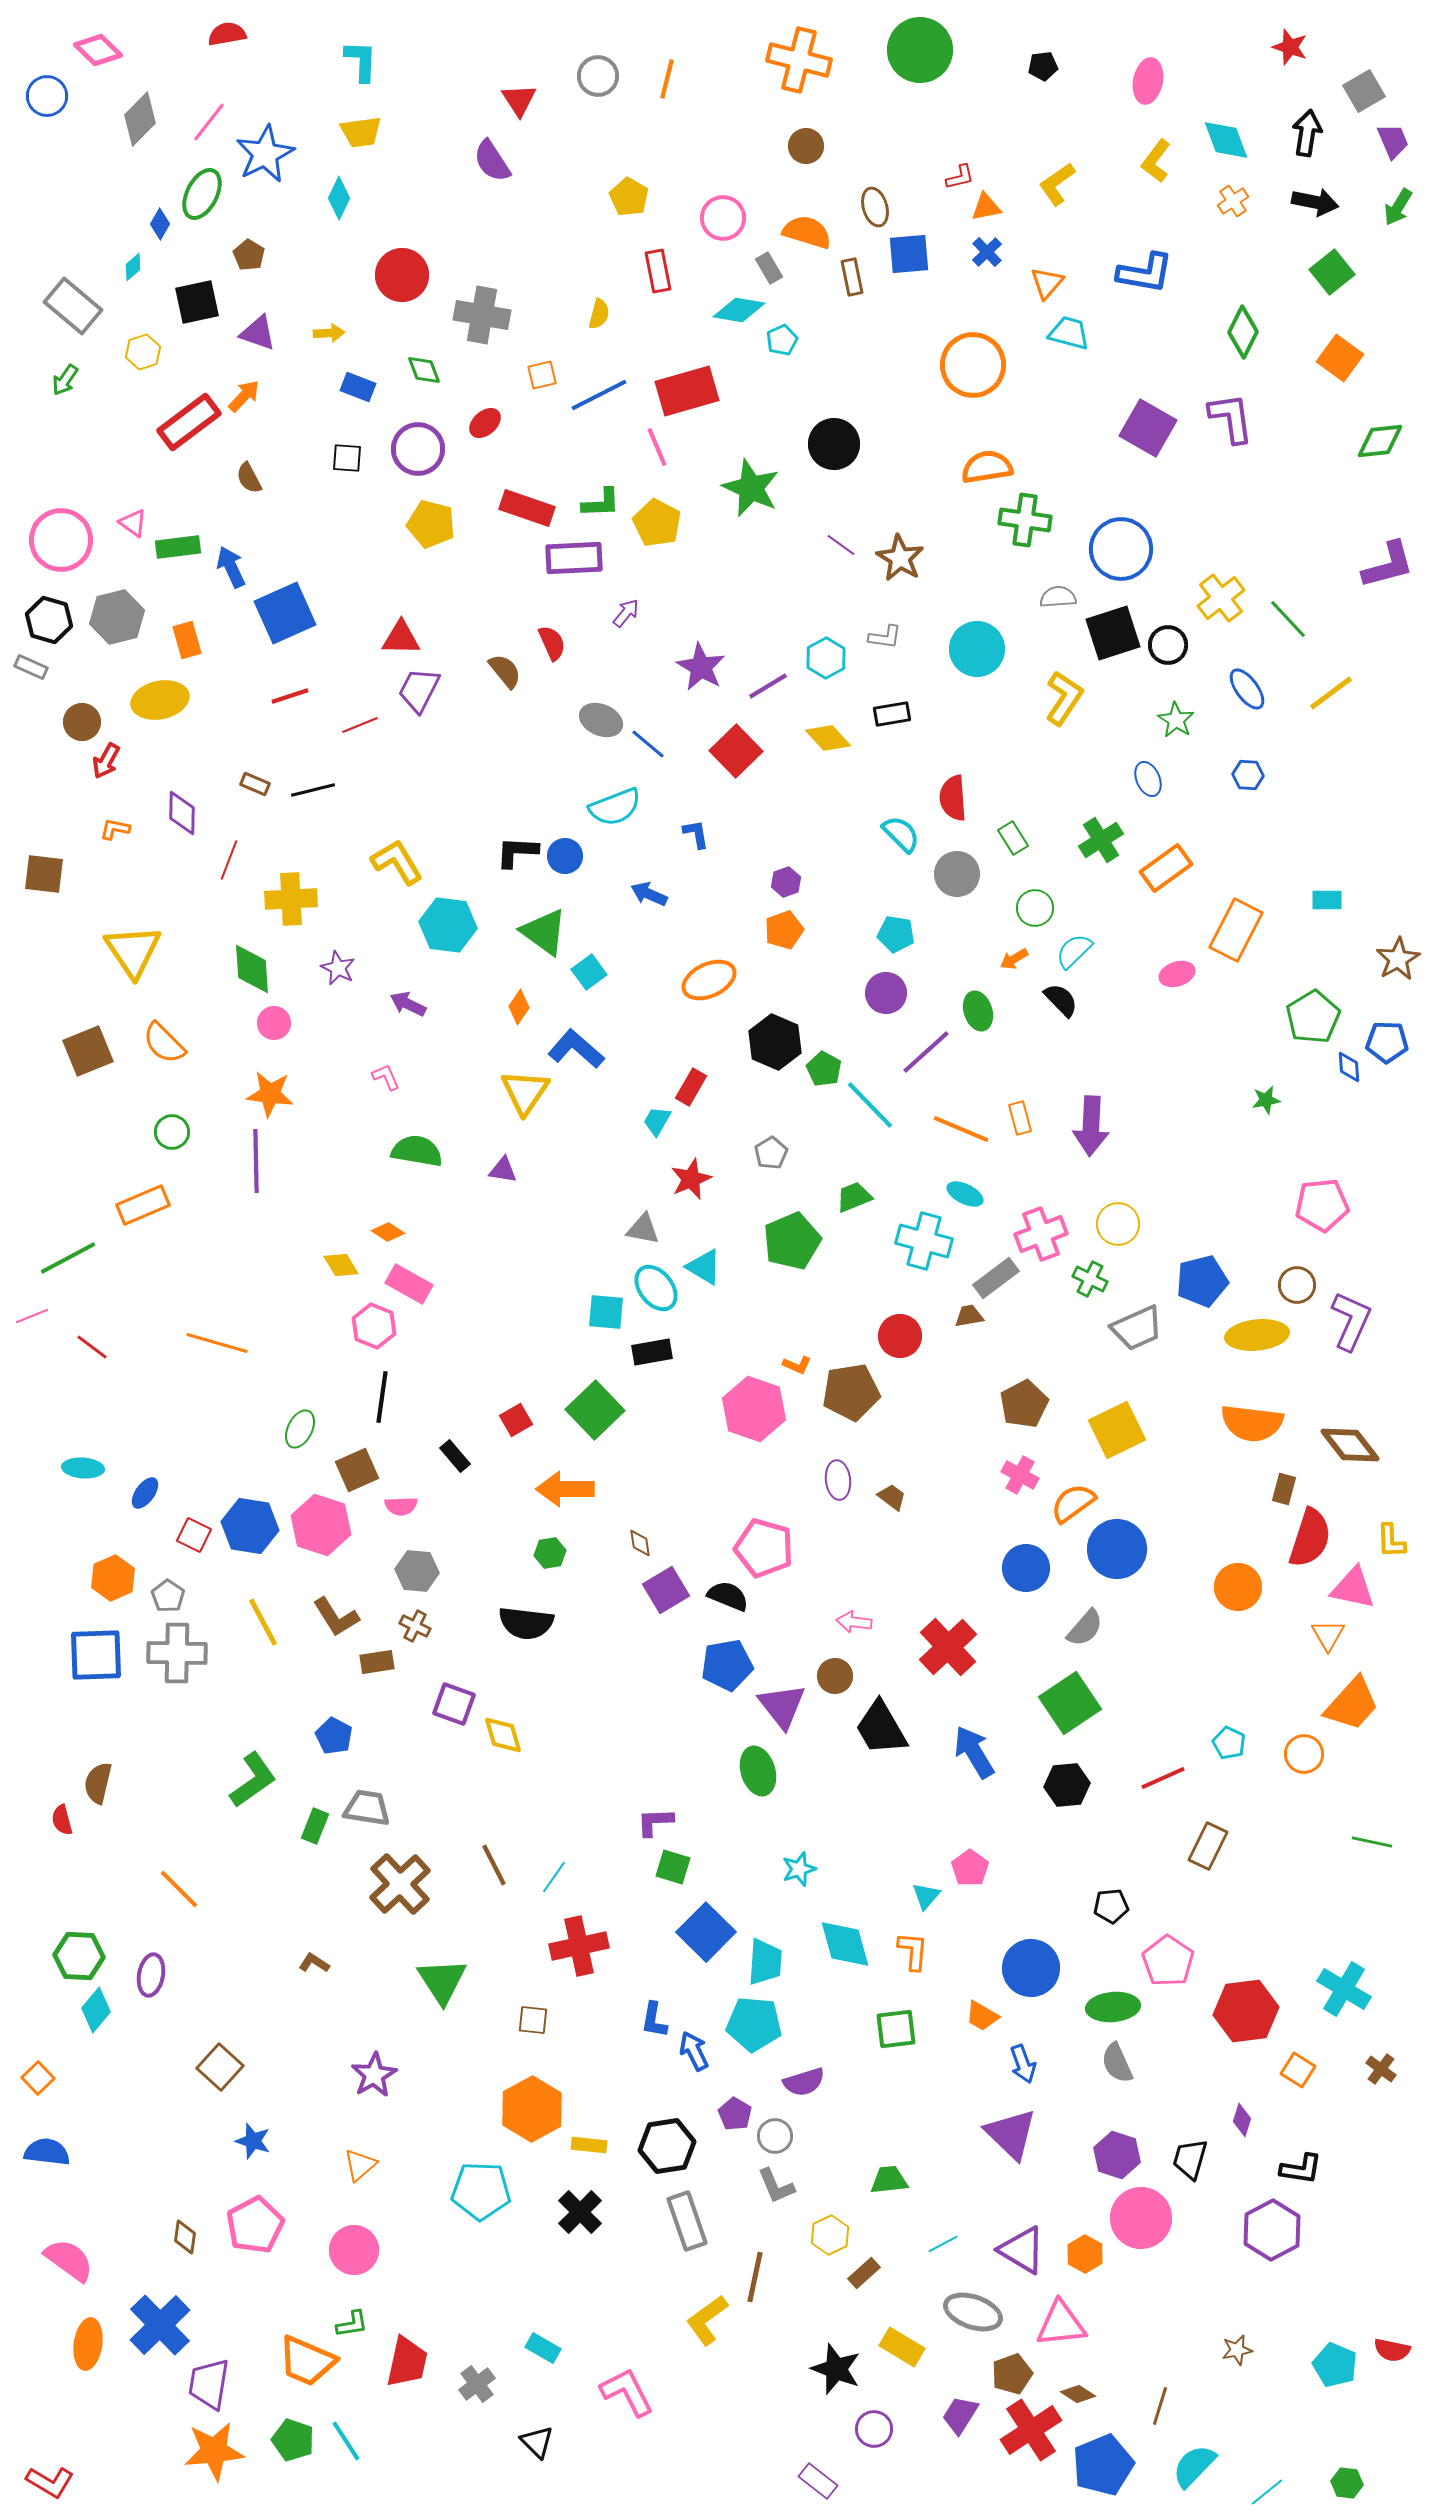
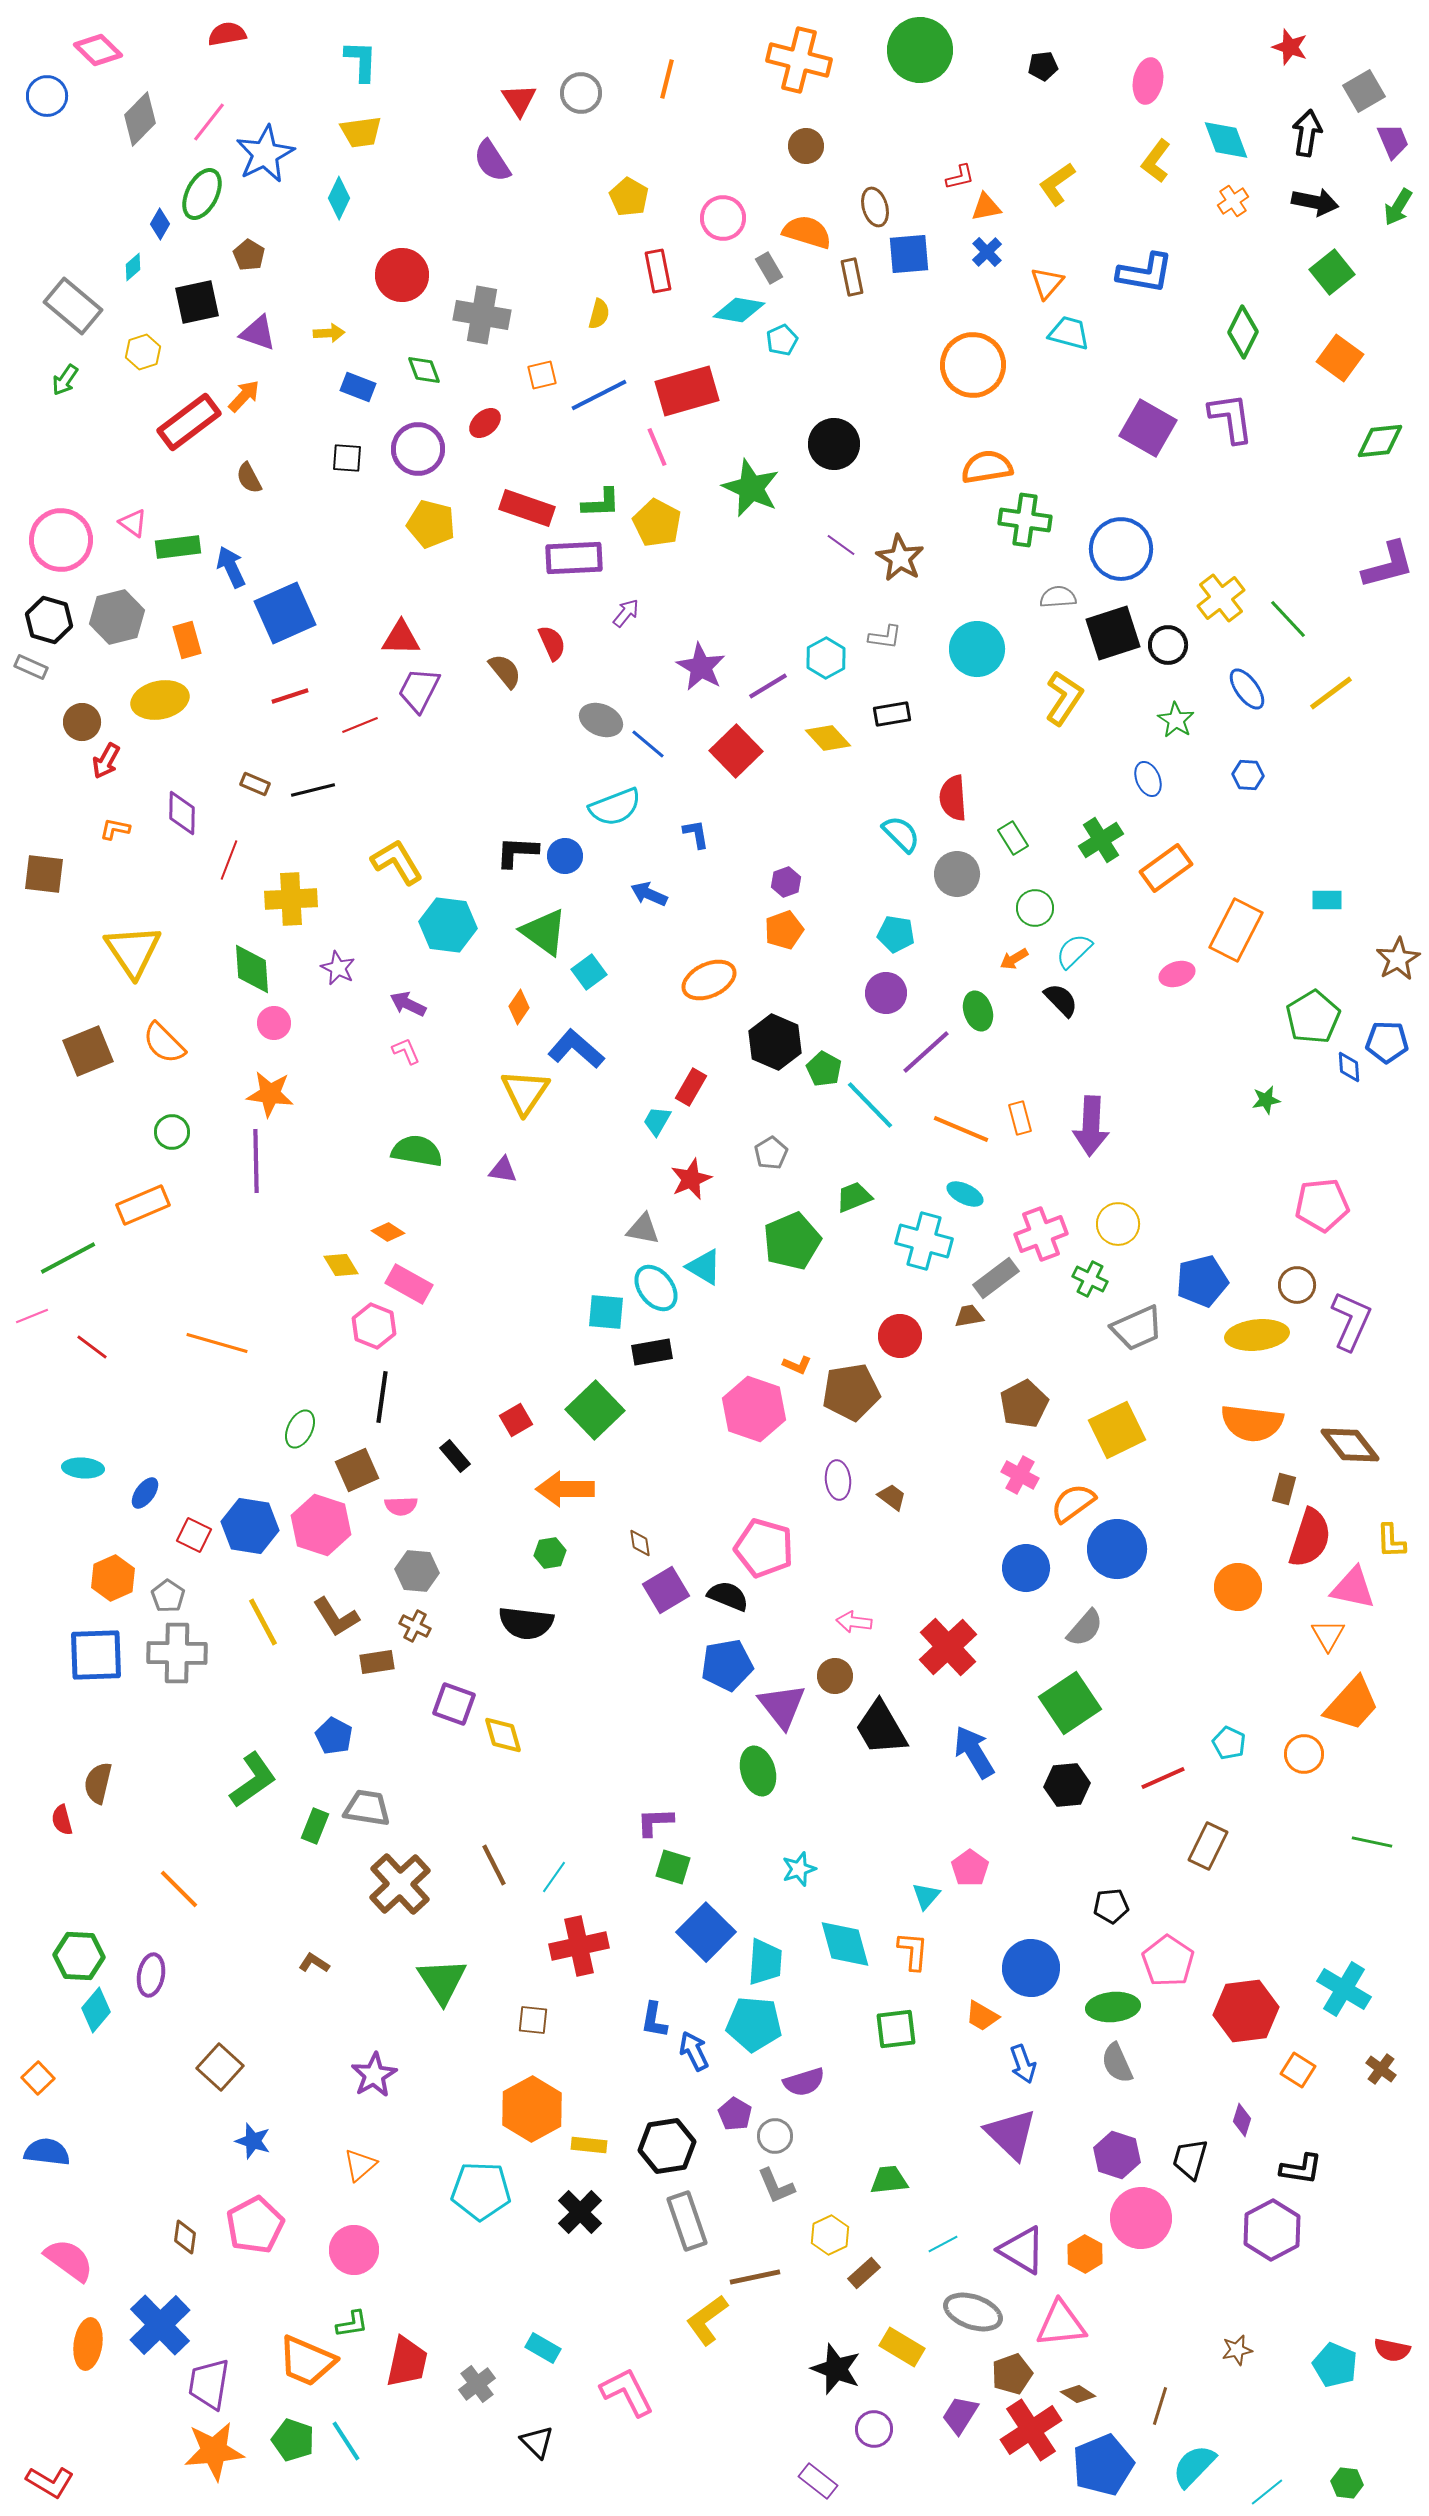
gray circle at (598, 76): moved 17 px left, 17 px down
pink L-shape at (386, 1077): moved 20 px right, 26 px up
brown line at (755, 2277): rotated 66 degrees clockwise
